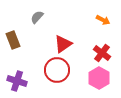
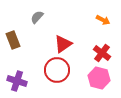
pink hexagon: rotated 15 degrees counterclockwise
